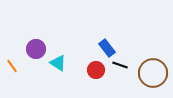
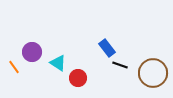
purple circle: moved 4 px left, 3 px down
orange line: moved 2 px right, 1 px down
red circle: moved 18 px left, 8 px down
